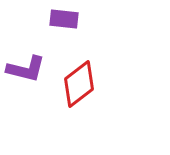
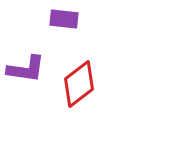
purple L-shape: rotated 6 degrees counterclockwise
